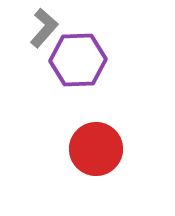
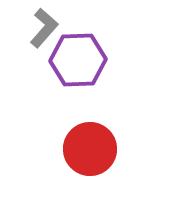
red circle: moved 6 px left
